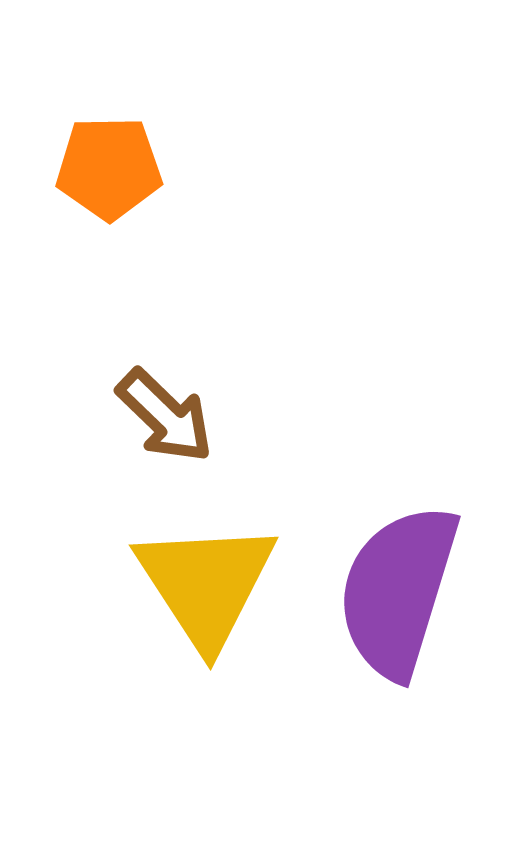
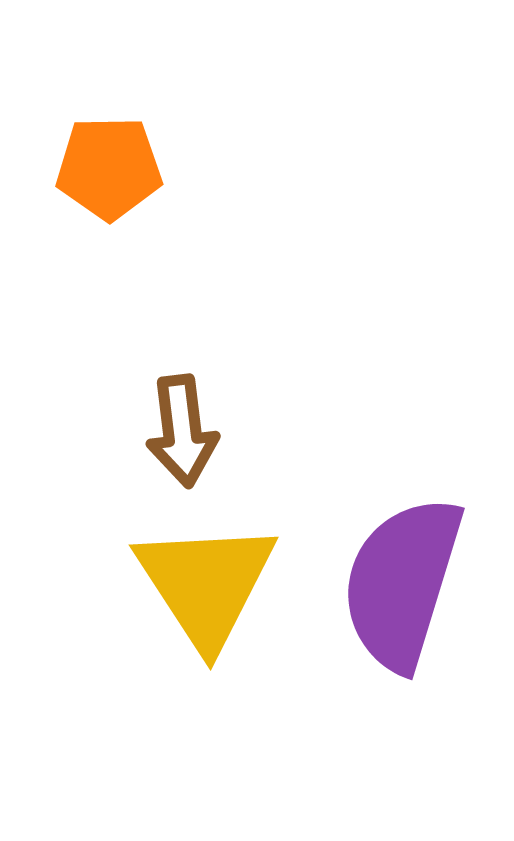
brown arrow: moved 17 px right, 15 px down; rotated 39 degrees clockwise
purple semicircle: moved 4 px right, 8 px up
